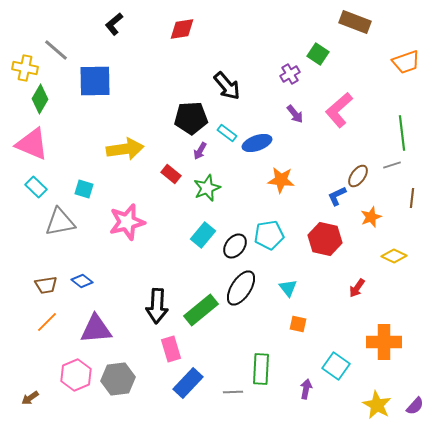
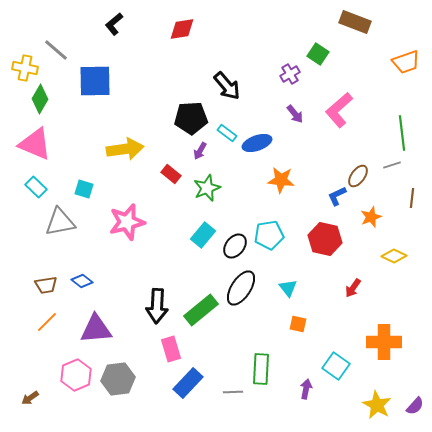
pink triangle at (32, 144): moved 3 px right
red arrow at (357, 288): moved 4 px left
